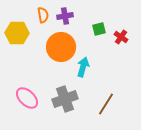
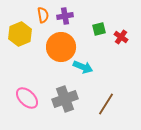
yellow hexagon: moved 3 px right, 1 px down; rotated 25 degrees counterclockwise
cyan arrow: rotated 96 degrees clockwise
